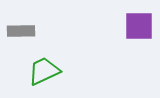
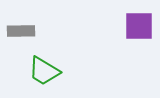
green trapezoid: rotated 124 degrees counterclockwise
